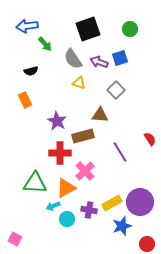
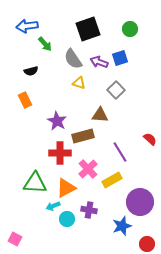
red semicircle: rotated 16 degrees counterclockwise
pink cross: moved 3 px right, 2 px up
yellow rectangle: moved 23 px up
